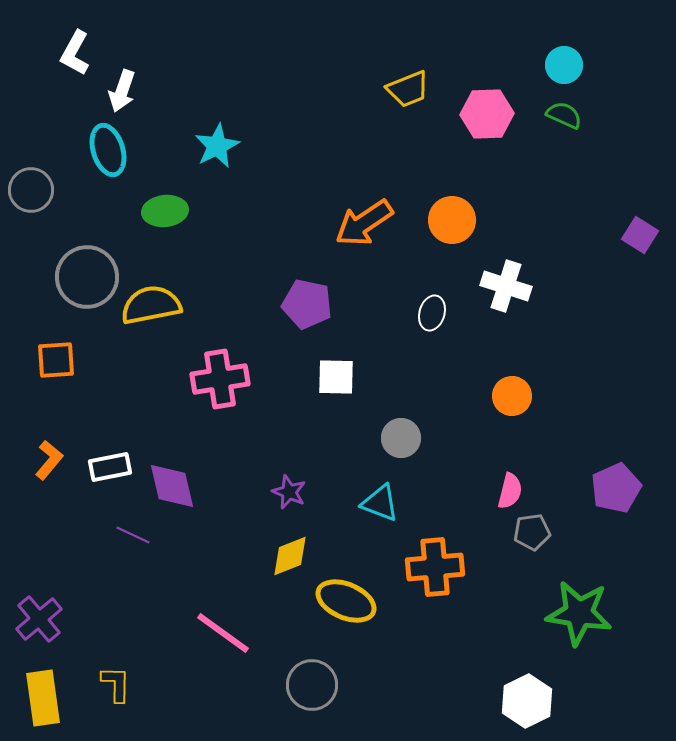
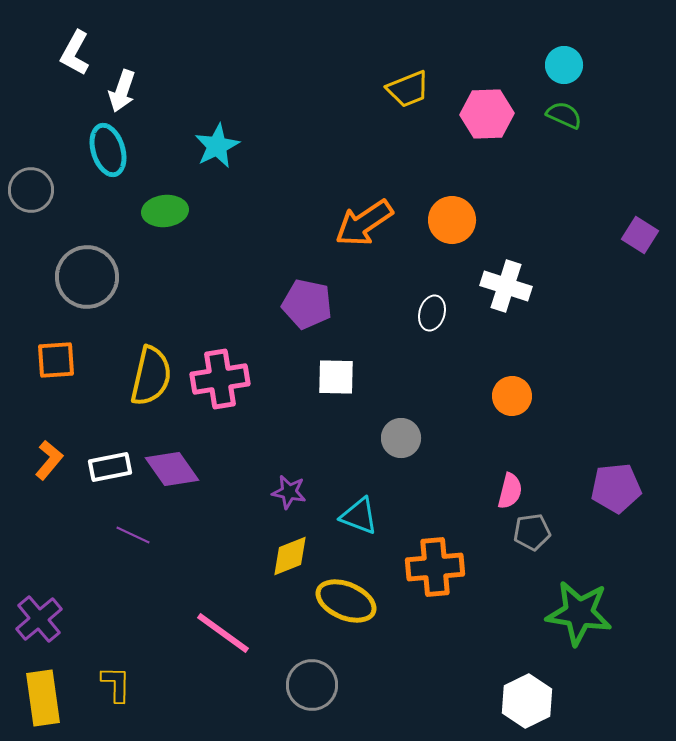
yellow semicircle at (151, 305): moved 71 px down; rotated 114 degrees clockwise
purple diamond at (172, 486): moved 17 px up; rotated 22 degrees counterclockwise
purple pentagon at (616, 488): rotated 18 degrees clockwise
purple star at (289, 492): rotated 12 degrees counterclockwise
cyan triangle at (380, 503): moved 21 px left, 13 px down
